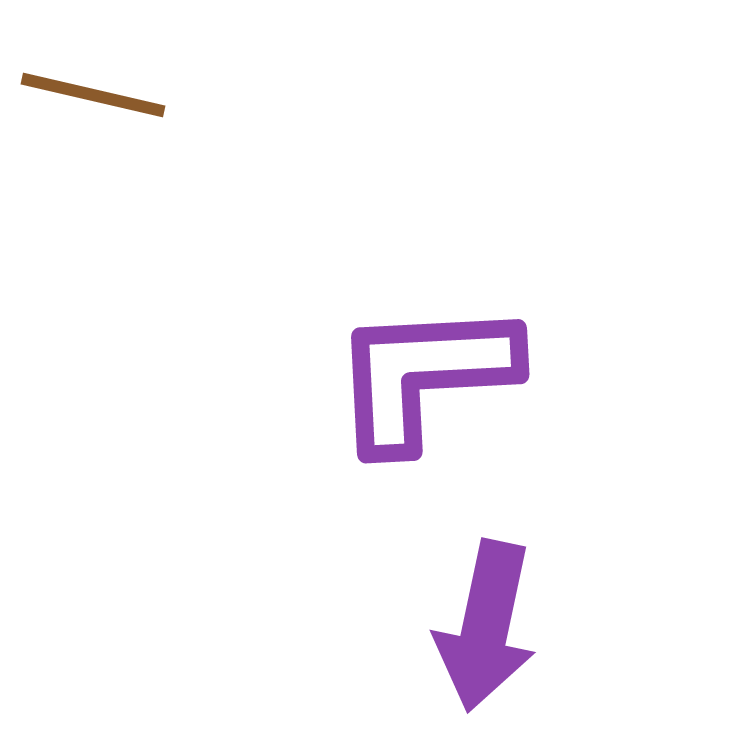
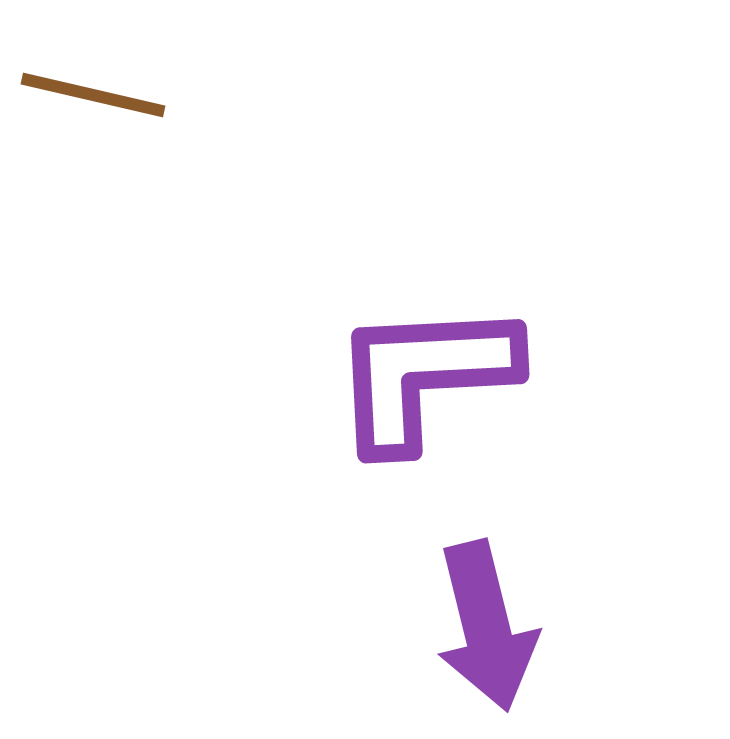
purple arrow: rotated 26 degrees counterclockwise
